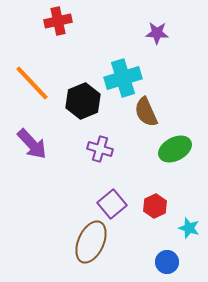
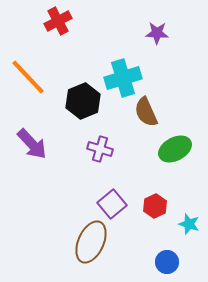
red cross: rotated 16 degrees counterclockwise
orange line: moved 4 px left, 6 px up
cyan star: moved 4 px up
